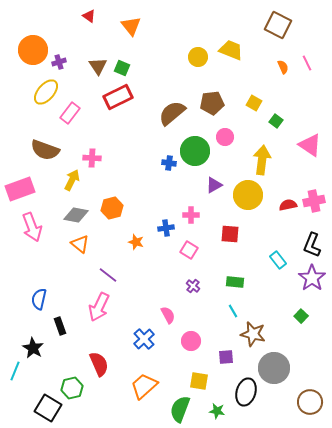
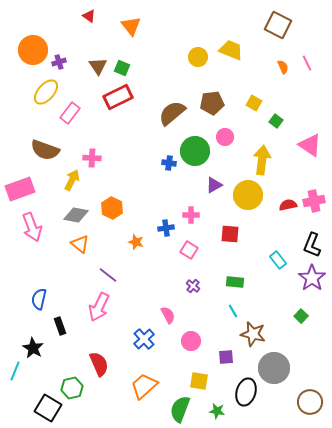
orange hexagon at (112, 208): rotated 20 degrees counterclockwise
